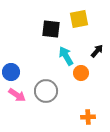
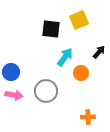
yellow square: moved 1 px down; rotated 12 degrees counterclockwise
black arrow: moved 2 px right, 1 px down
cyan arrow: moved 1 px left, 1 px down; rotated 66 degrees clockwise
pink arrow: moved 3 px left; rotated 24 degrees counterclockwise
